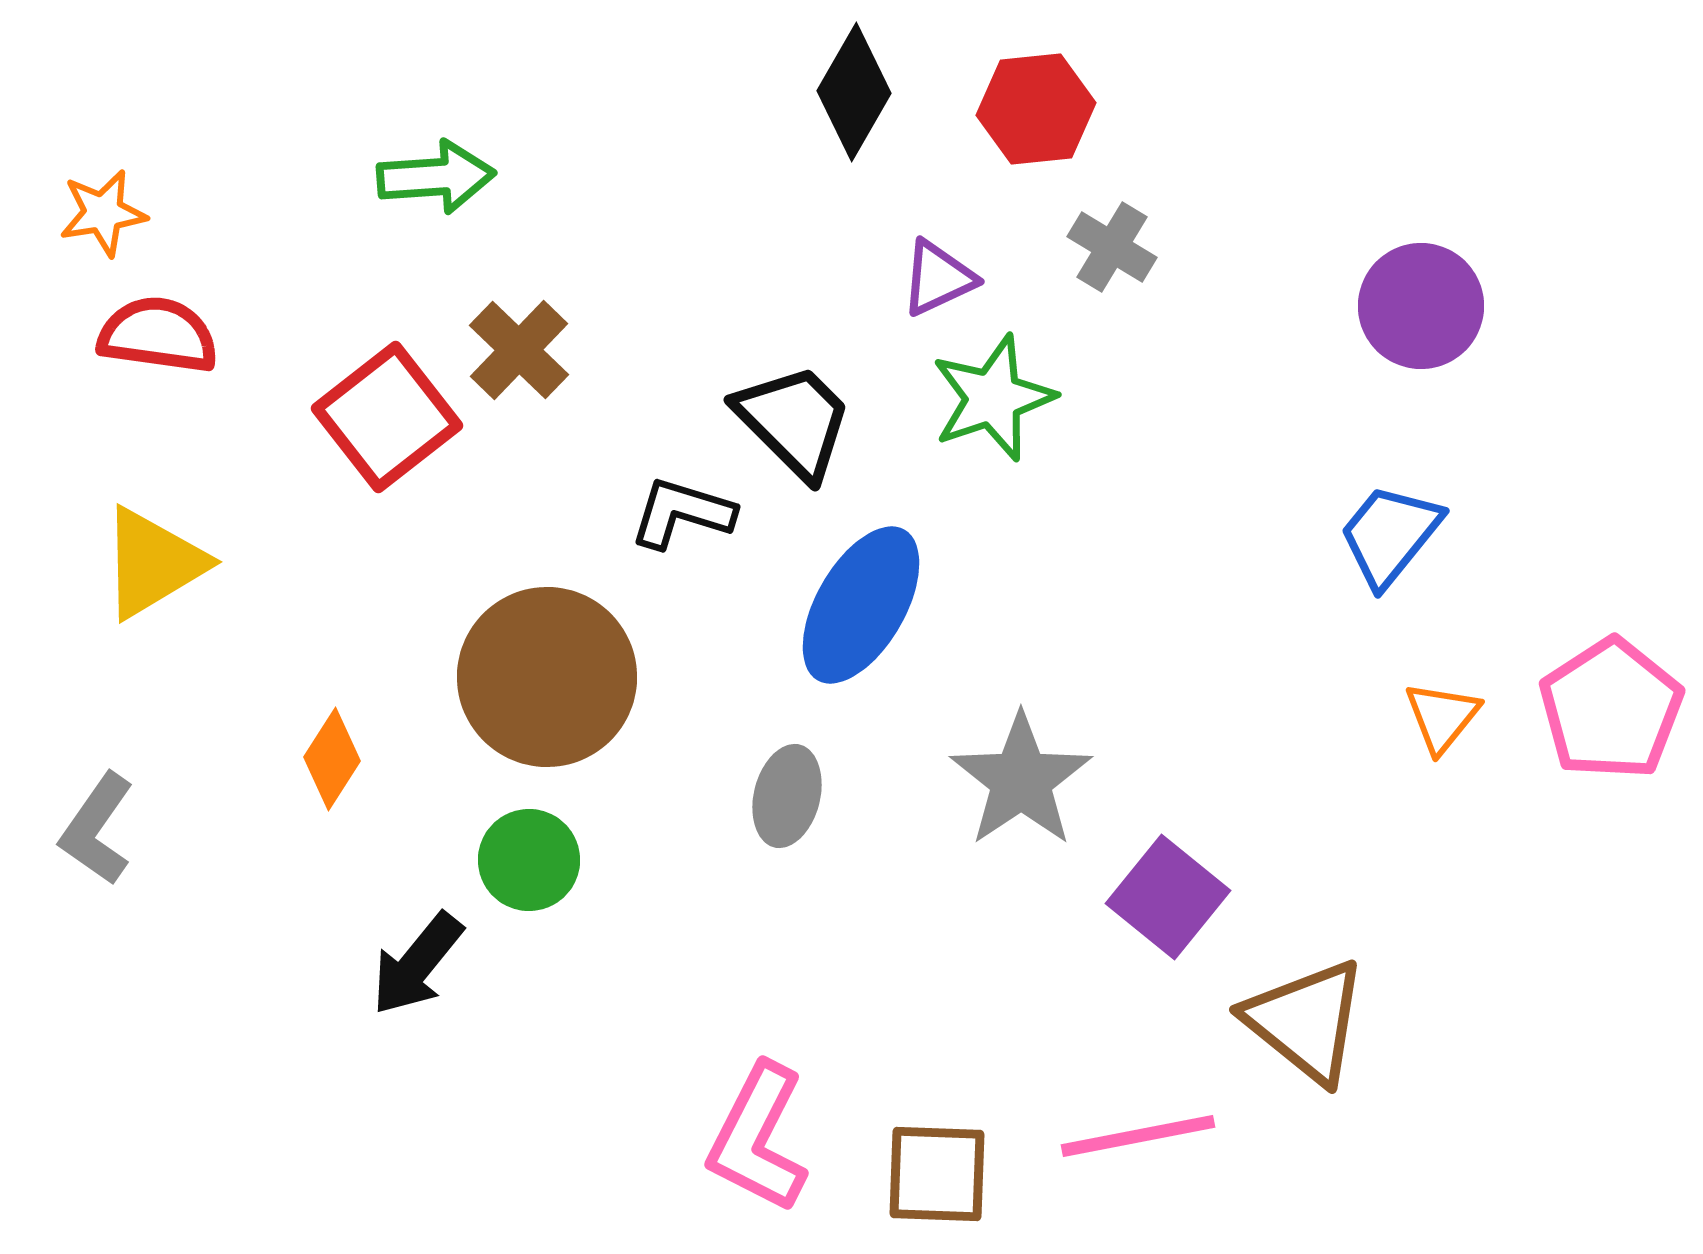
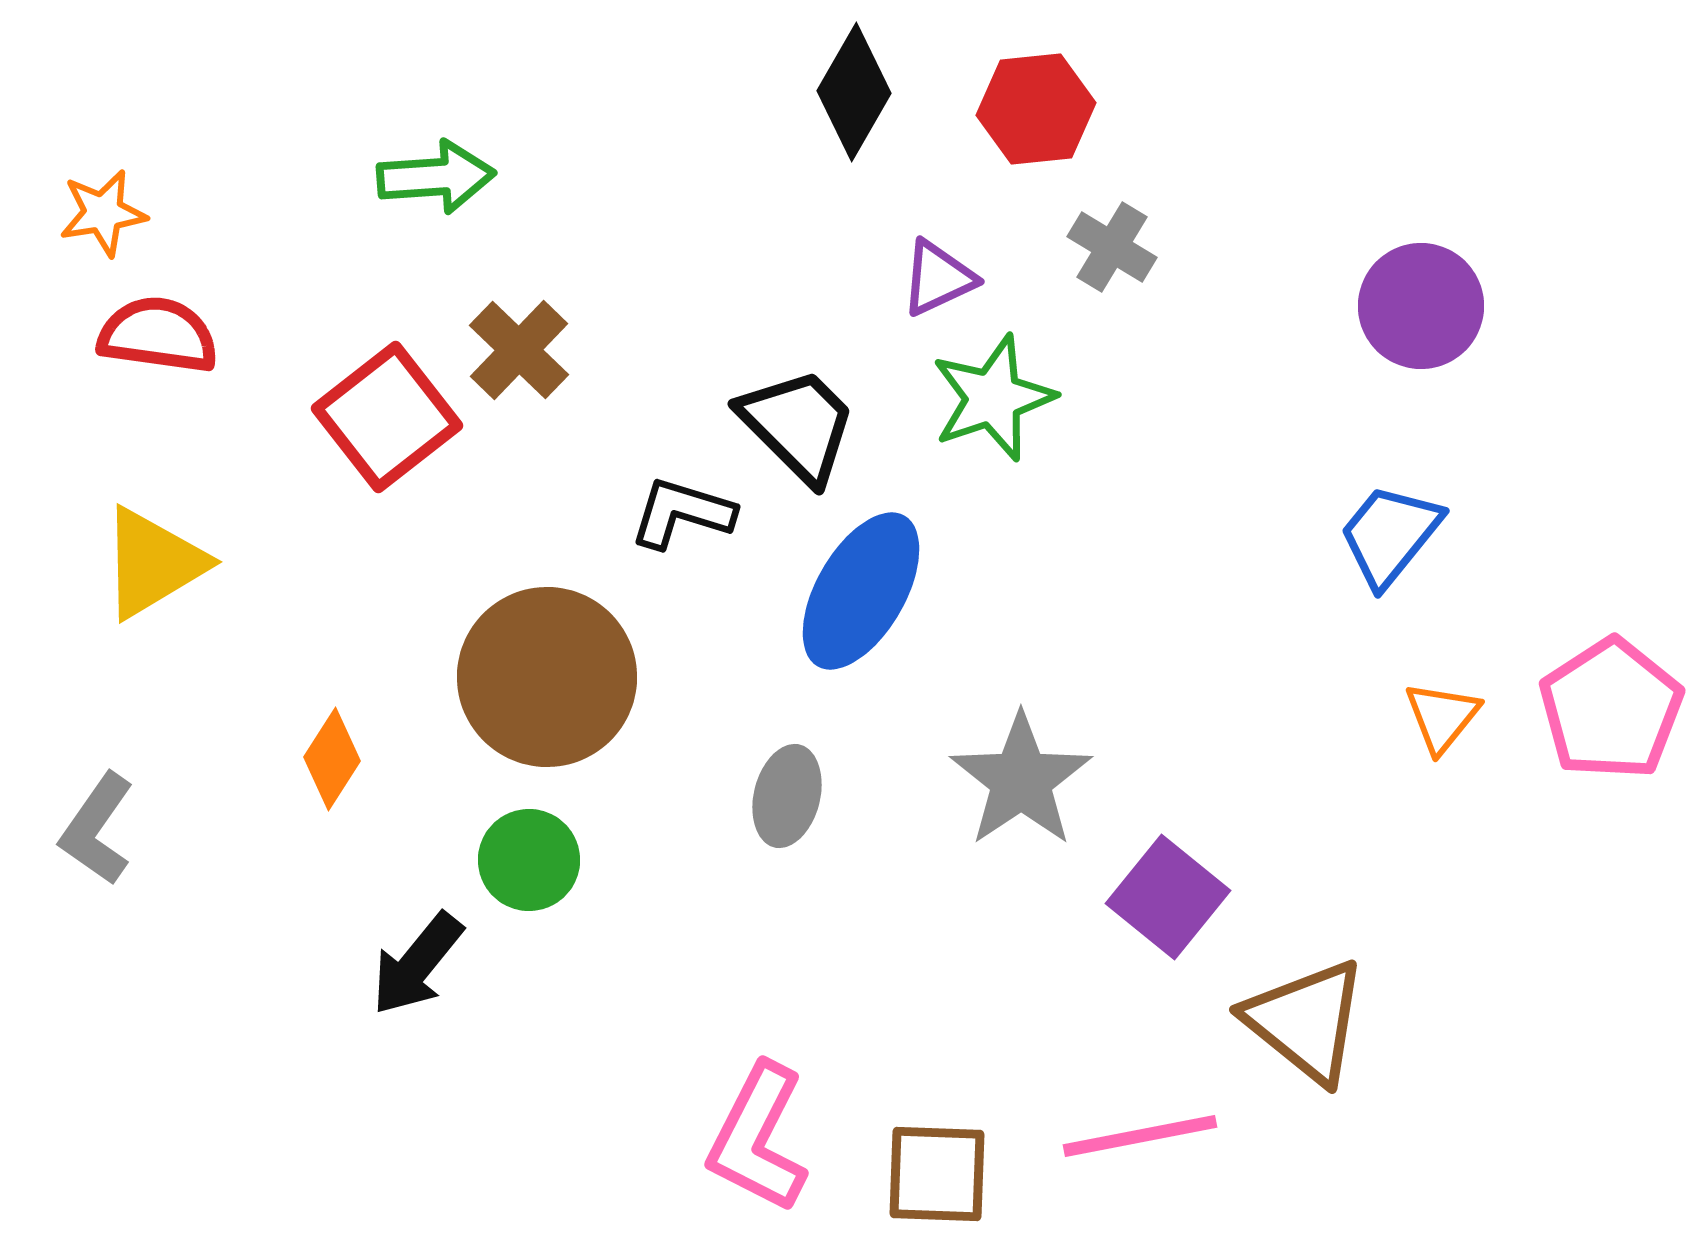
black trapezoid: moved 4 px right, 4 px down
blue ellipse: moved 14 px up
pink line: moved 2 px right
